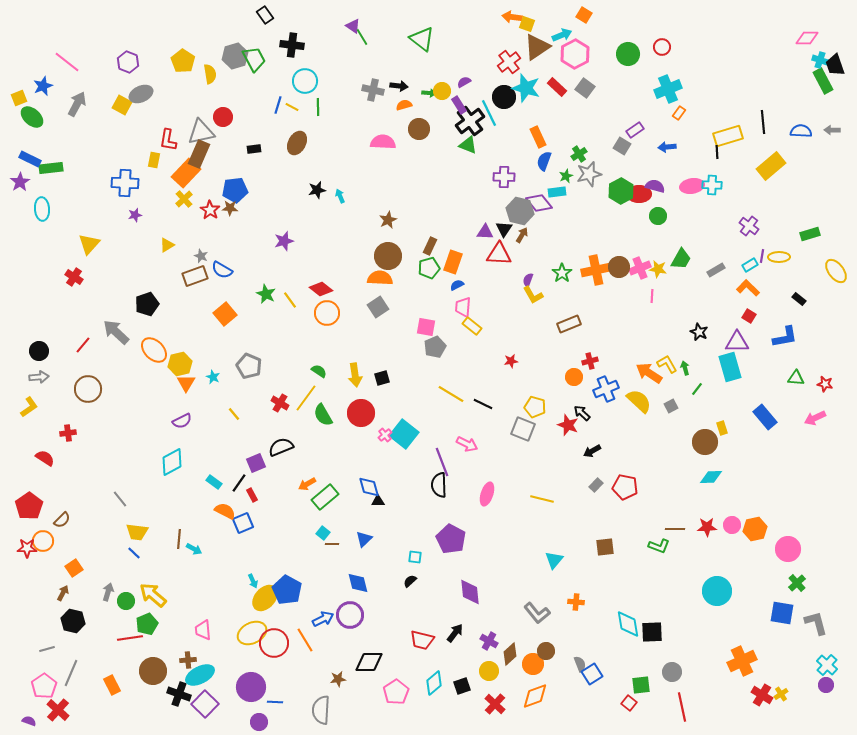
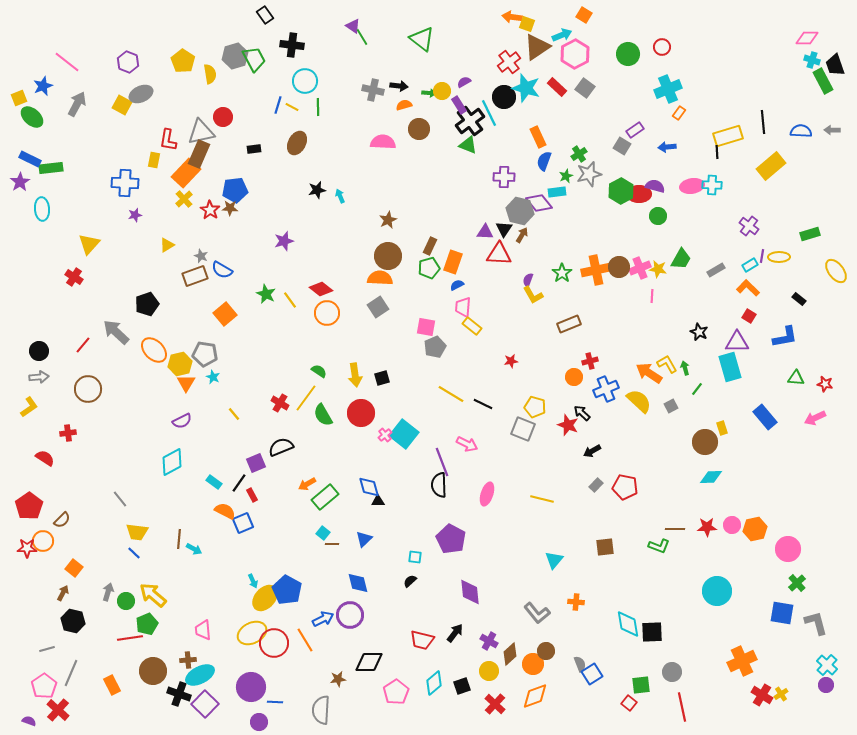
cyan cross at (820, 60): moved 8 px left
gray pentagon at (249, 366): moved 44 px left, 12 px up; rotated 15 degrees counterclockwise
orange square at (74, 568): rotated 18 degrees counterclockwise
